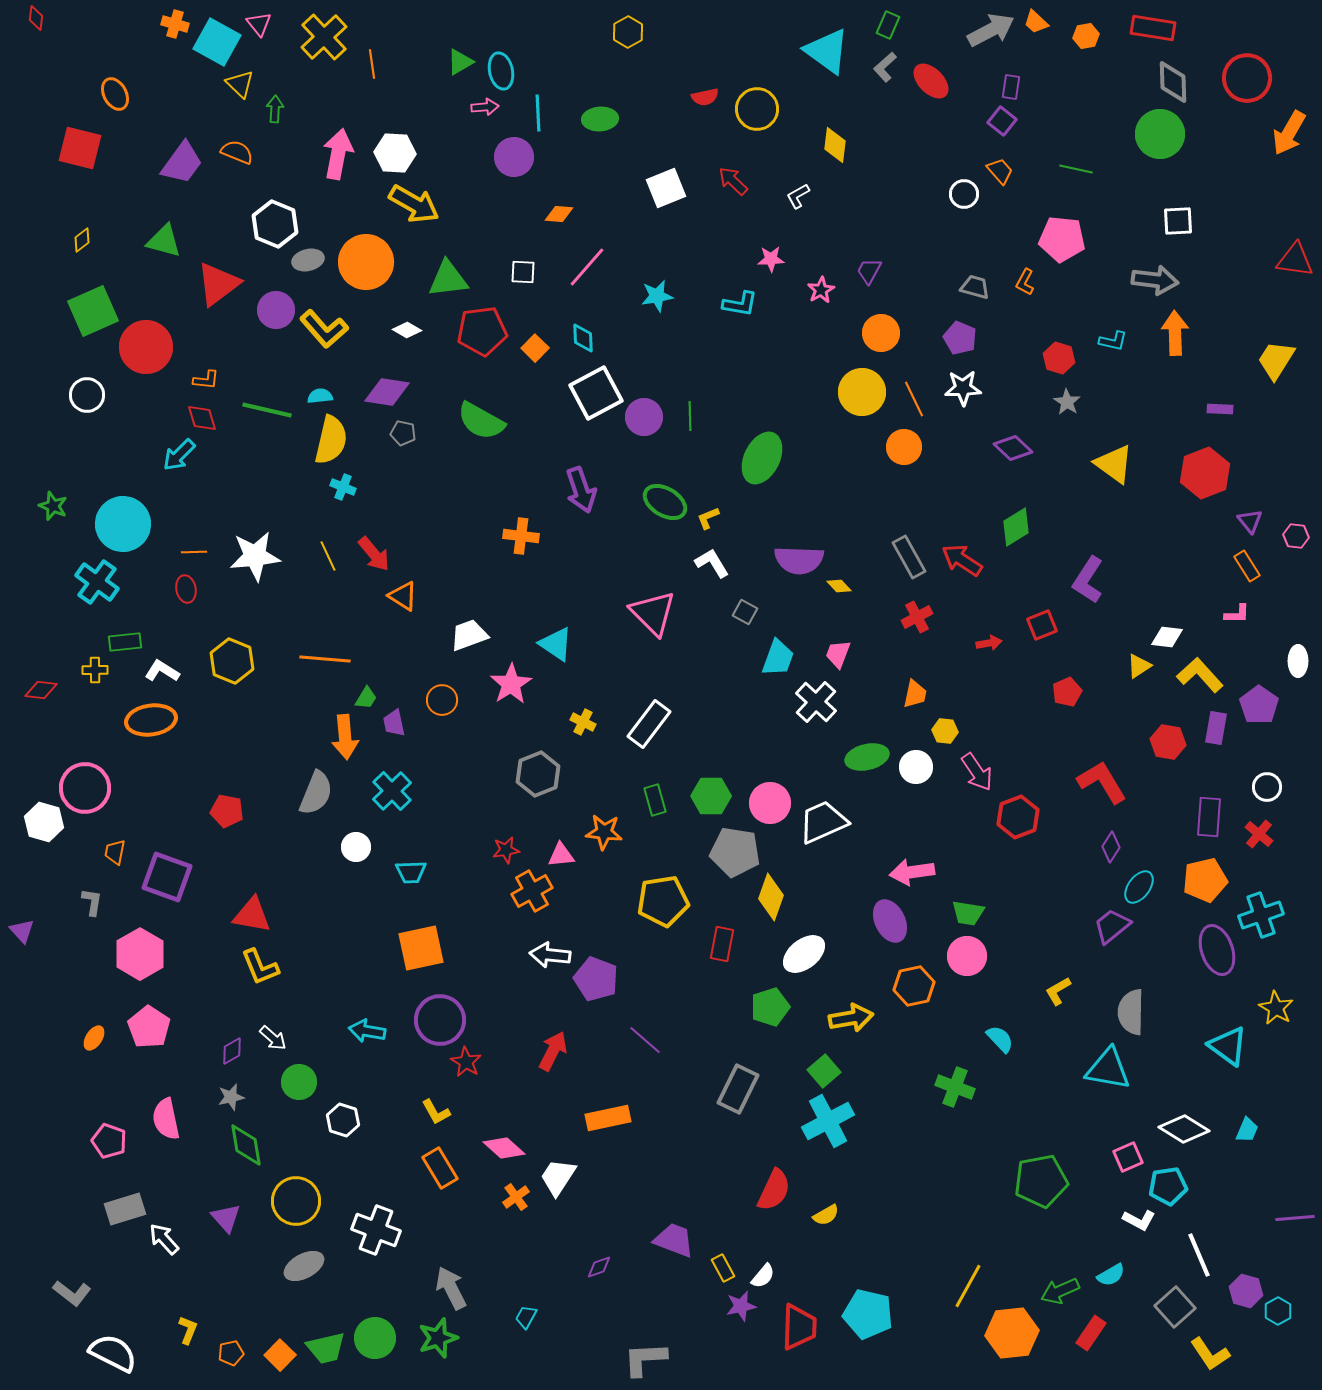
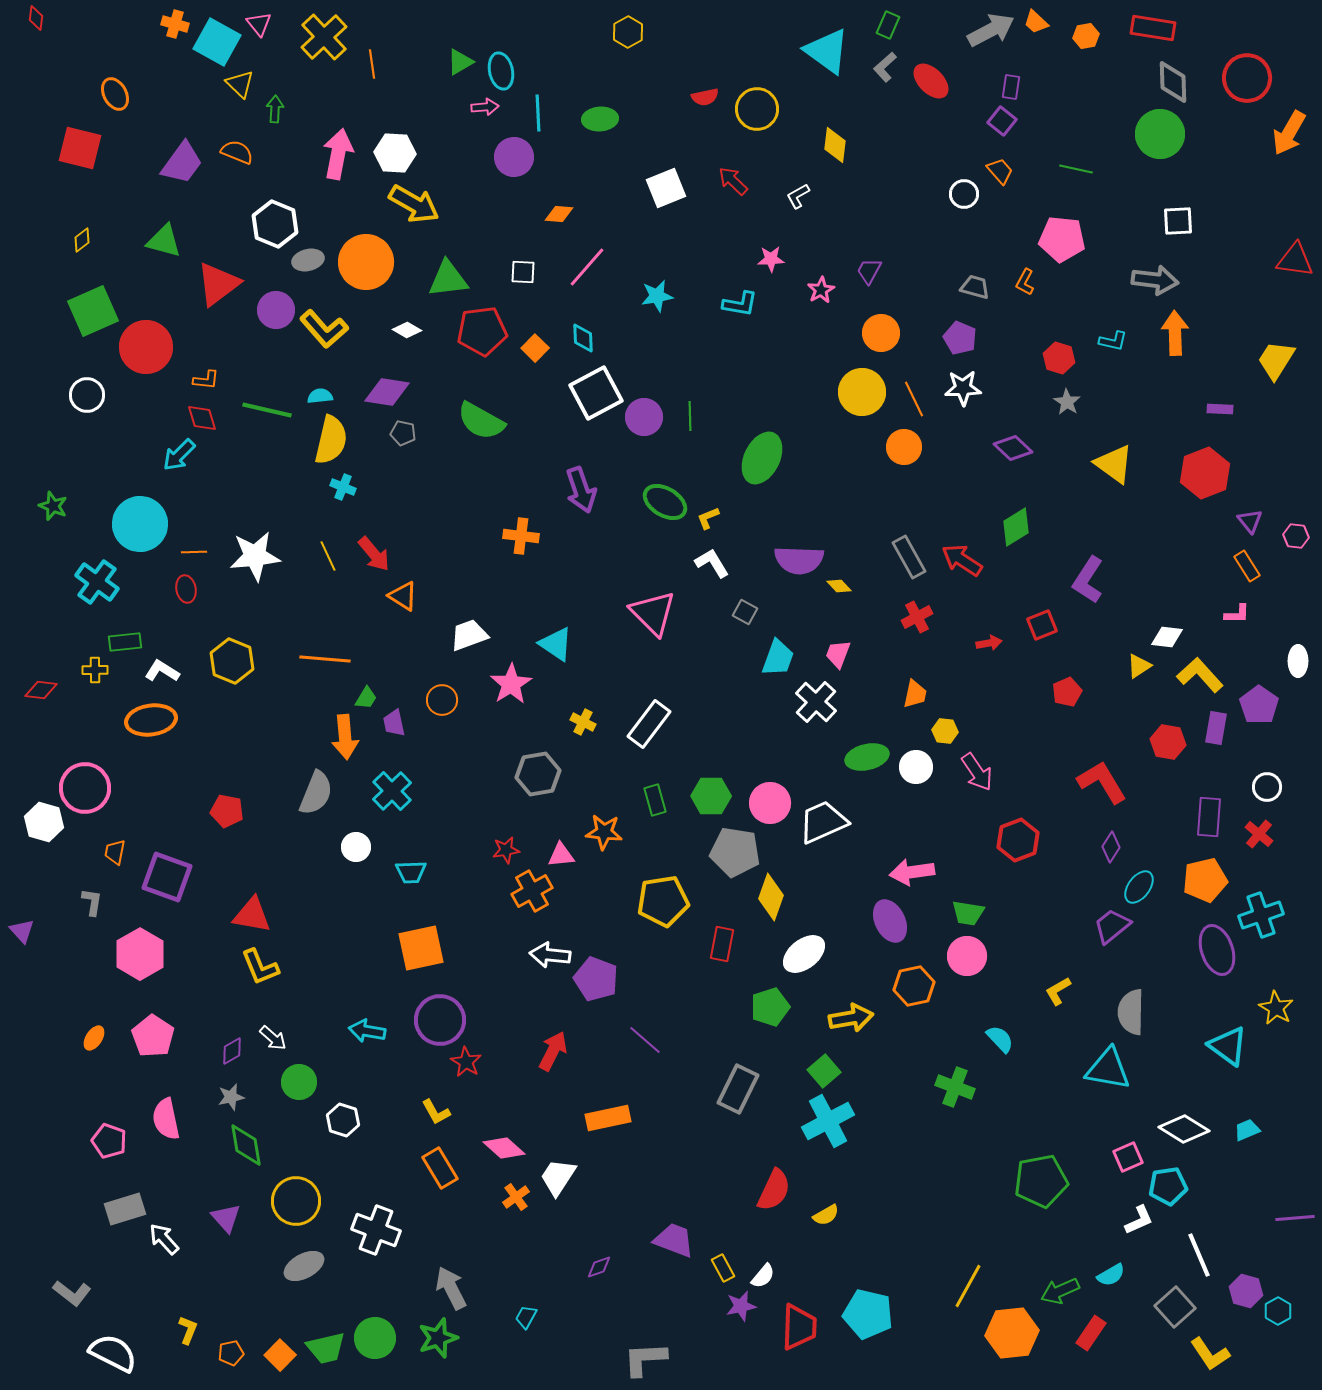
cyan circle at (123, 524): moved 17 px right
gray hexagon at (538, 774): rotated 12 degrees clockwise
red hexagon at (1018, 817): moved 23 px down
pink pentagon at (149, 1027): moved 4 px right, 9 px down
cyan trapezoid at (1247, 1130): rotated 136 degrees counterclockwise
white L-shape at (1139, 1220): rotated 52 degrees counterclockwise
